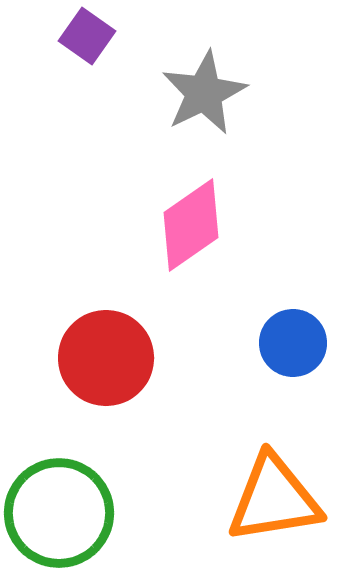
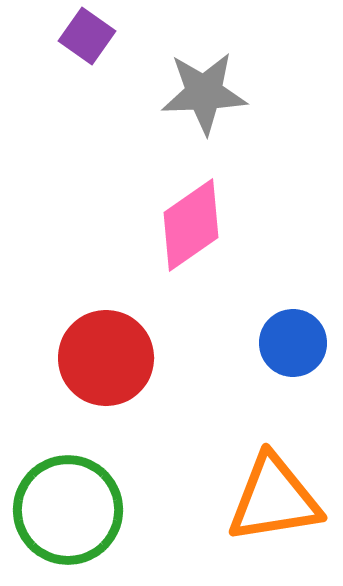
gray star: rotated 24 degrees clockwise
green circle: moved 9 px right, 3 px up
